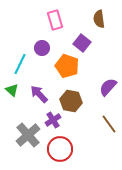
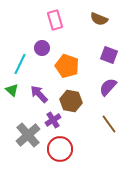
brown semicircle: rotated 60 degrees counterclockwise
purple square: moved 27 px right, 12 px down; rotated 18 degrees counterclockwise
